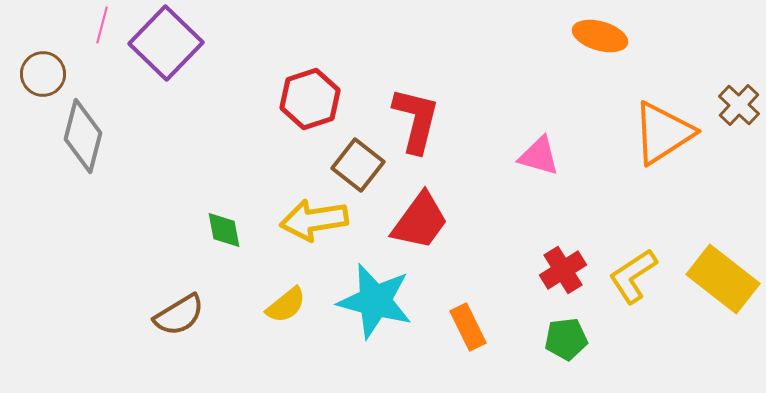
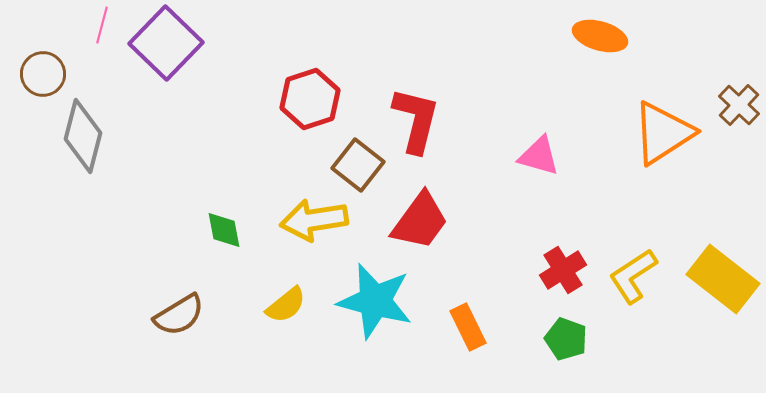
green pentagon: rotated 27 degrees clockwise
